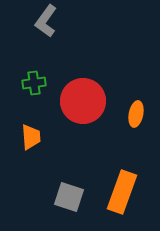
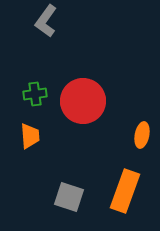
green cross: moved 1 px right, 11 px down
orange ellipse: moved 6 px right, 21 px down
orange trapezoid: moved 1 px left, 1 px up
orange rectangle: moved 3 px right, 1 px up
